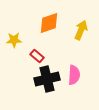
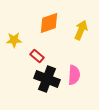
black cross: rotated 35 degrees clockwise
